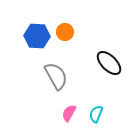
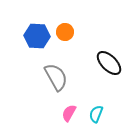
gray semicircle: moved 1 px down
